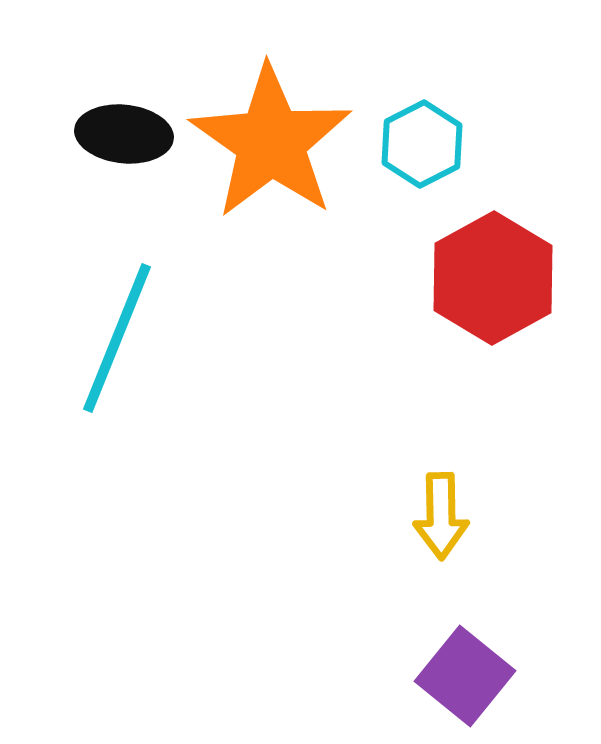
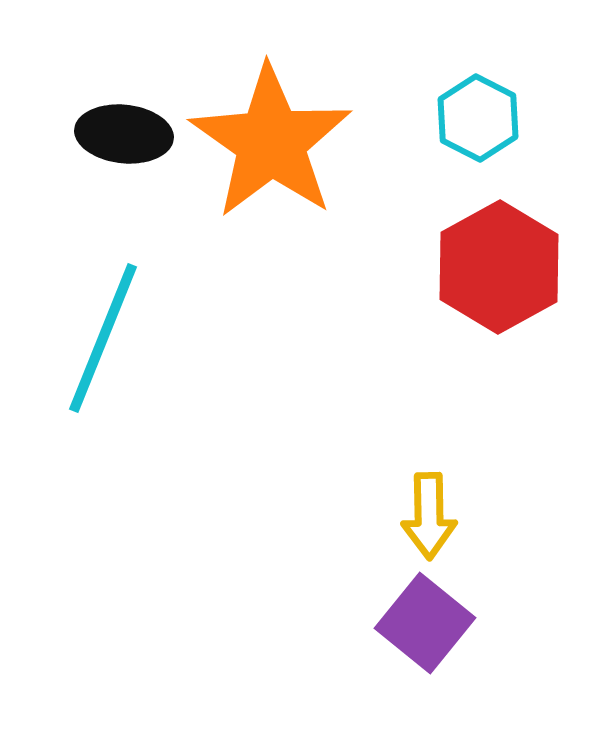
cyan hexagon: moved 56 px right, 26 px up; rotated 6 degrees counterclockwise
red hexagon: moved 6 px right, 11 px up
cyan line: moved 14 px left
yellow arrow: moved 12 px left
purple square: moved 40 px left, 53 px up
